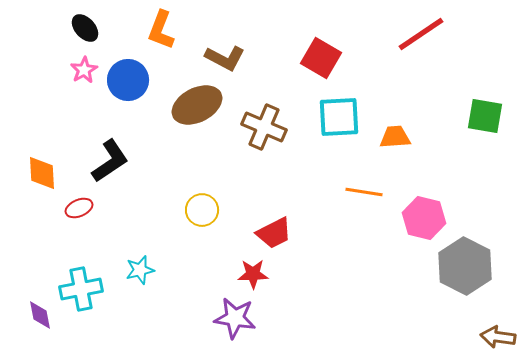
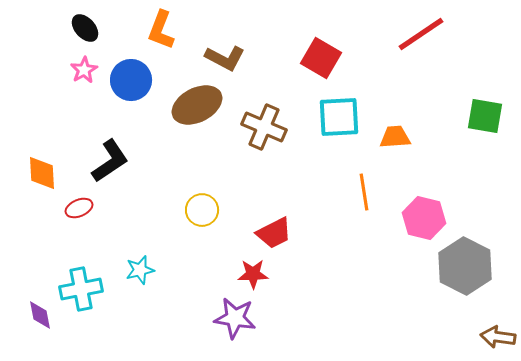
blue circle: moved 3 px right
orange line: rotated 72 degrees clockwise
